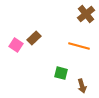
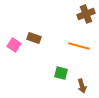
brown cross: rotated 18 degrees clockwise
brown rectangle: rotated 64 degrees clockwise
pink square: moved 2 px left
